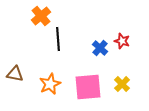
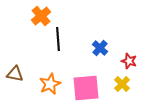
red star: moved 7 px right, 20 px down
pink square: moved 2 px left, 1 px down
